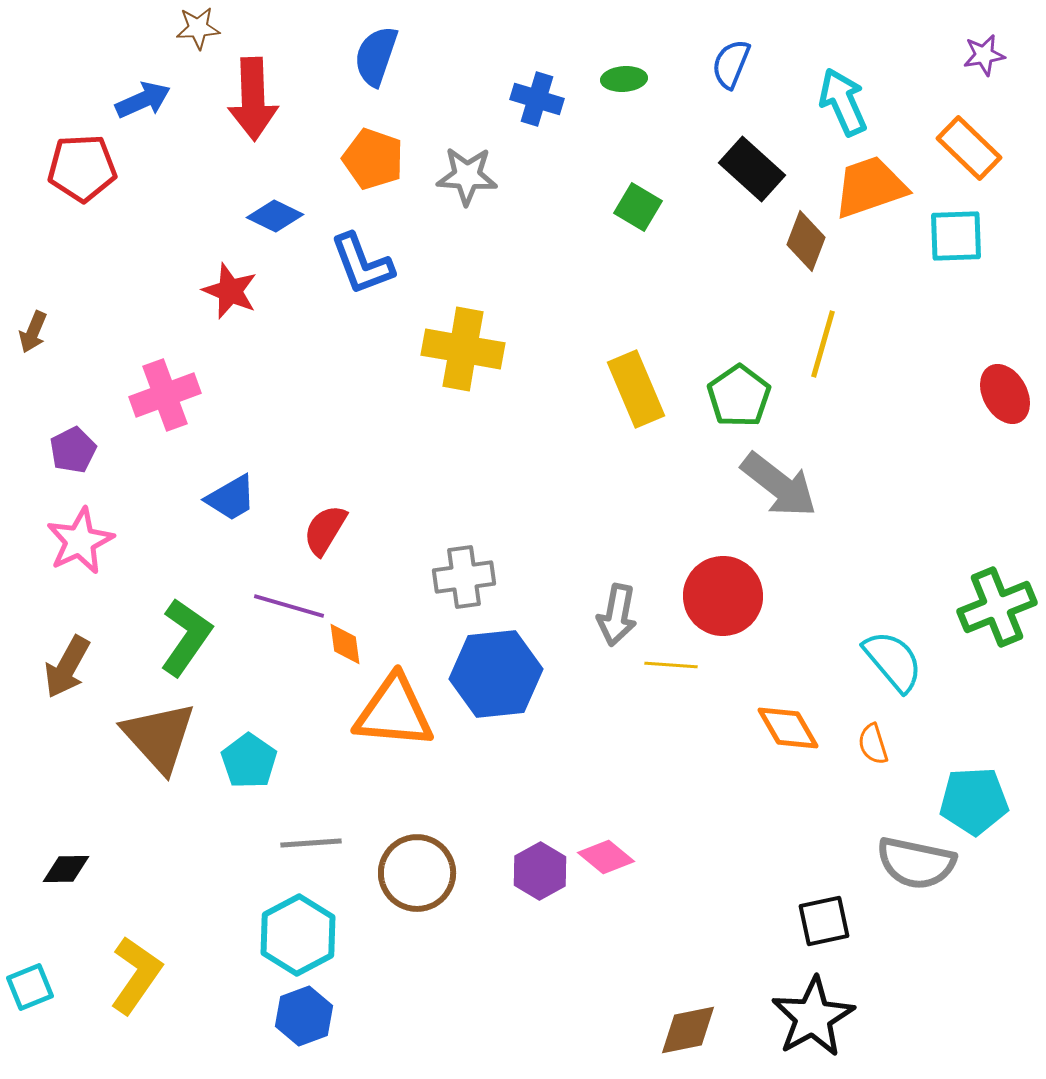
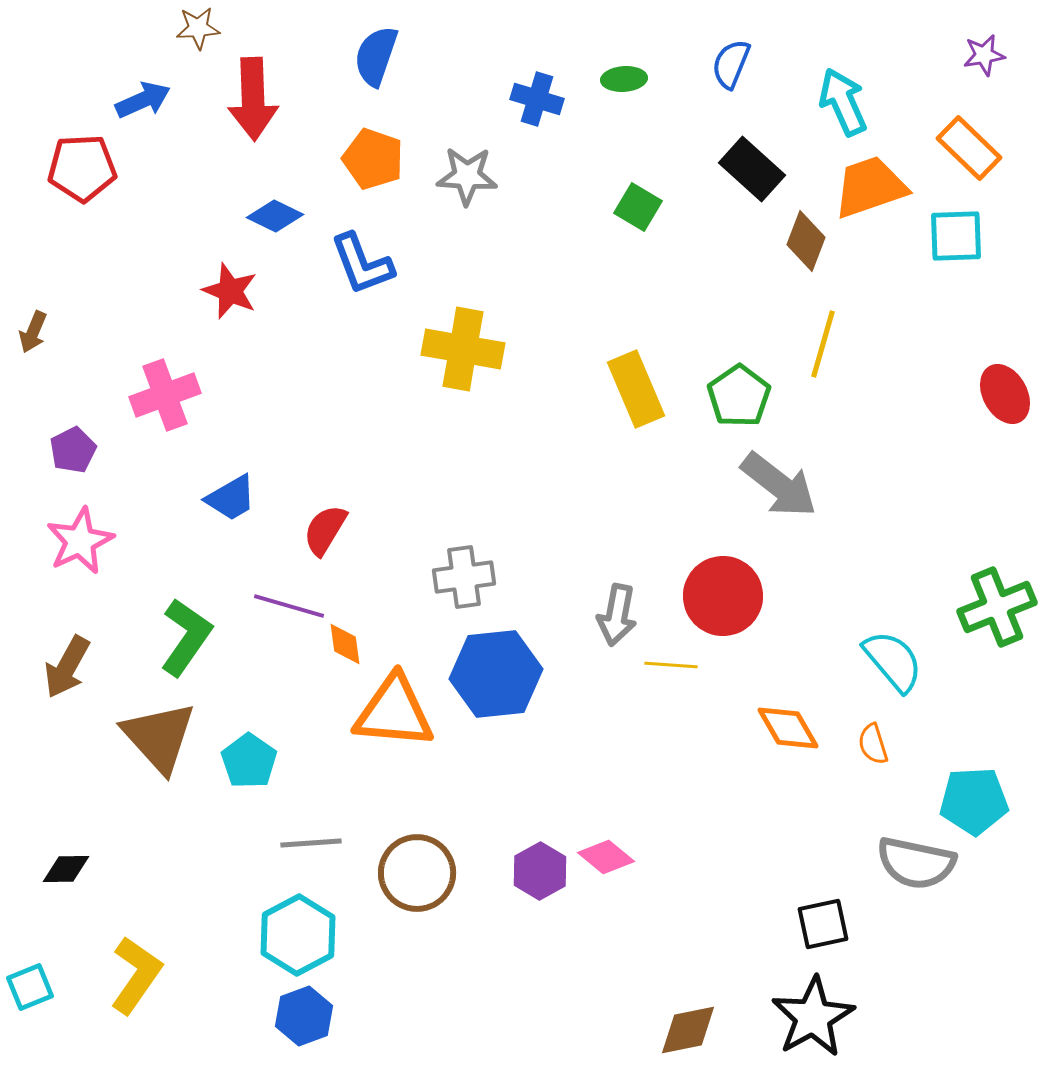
black square at (824, 921): moved 1 px left, 3 px down
